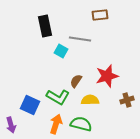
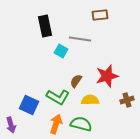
blue square: moved 1 px left
